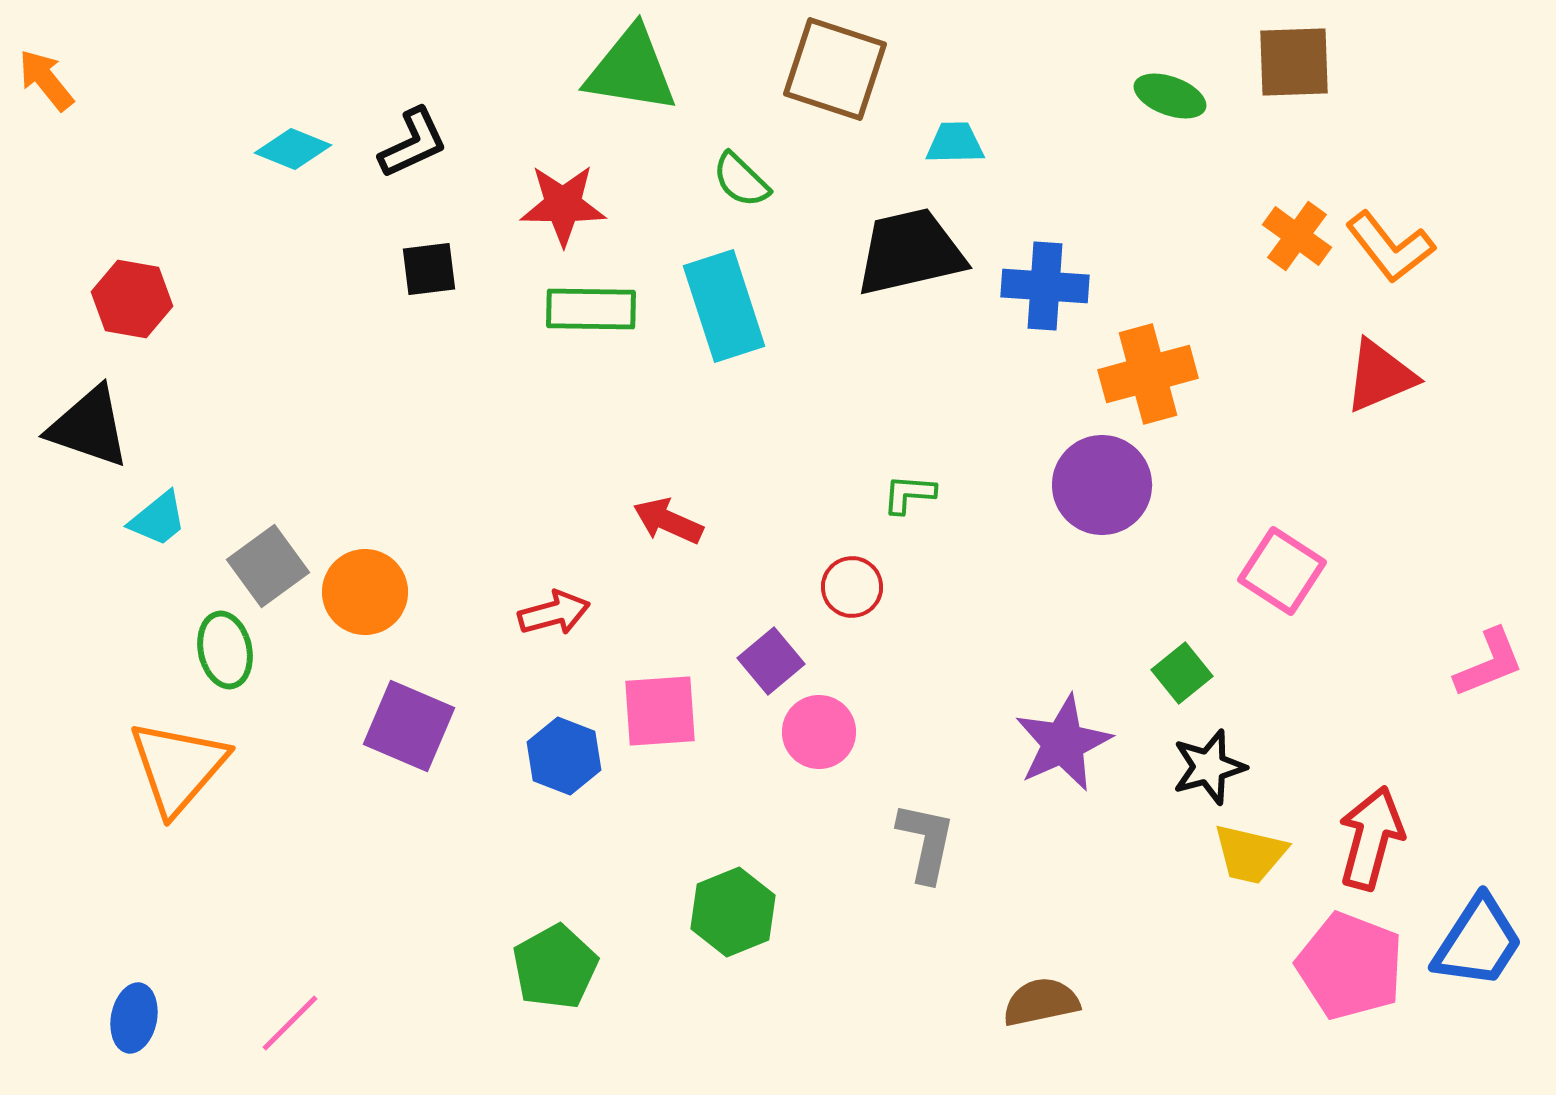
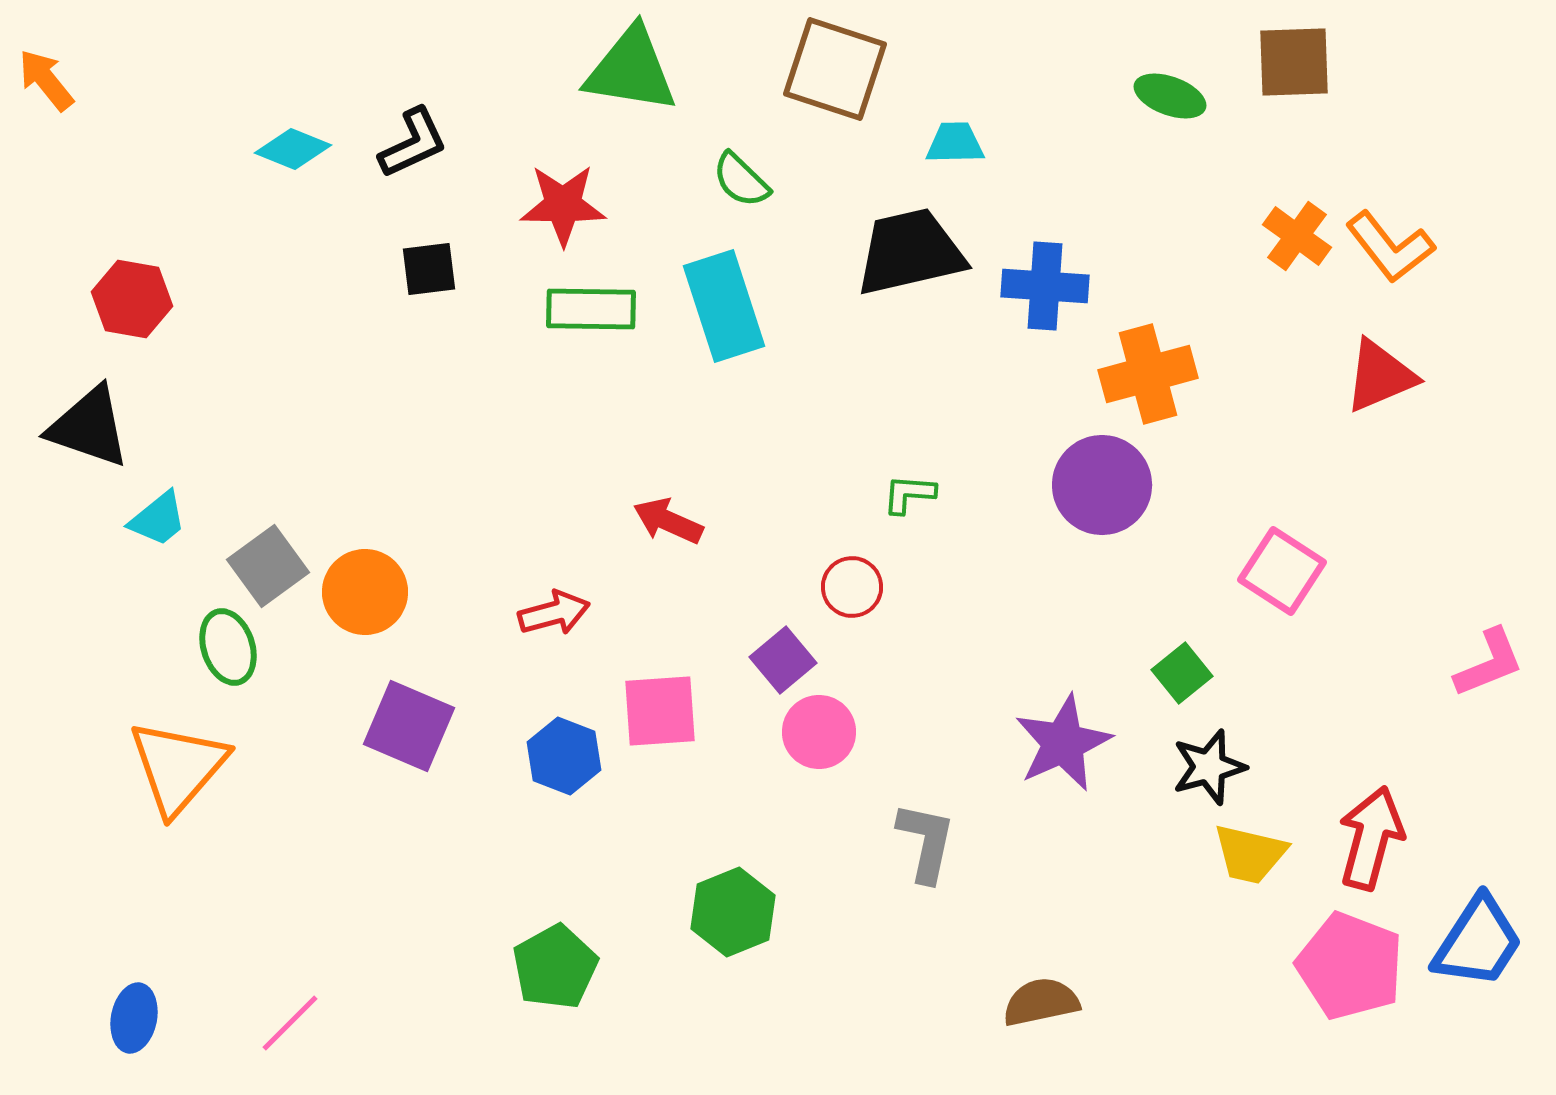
green ellipse at (225, 650): moved 3 px right, 3 px up; rotated 6 degrees counterclockwise
purple square at (771, 661): moved 12 px right, 1 px up
